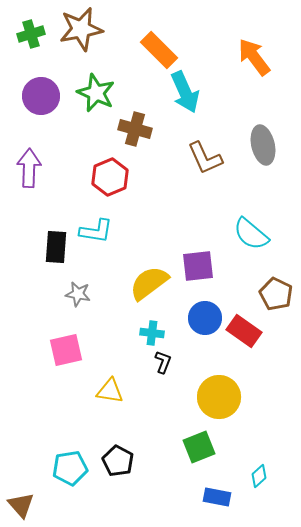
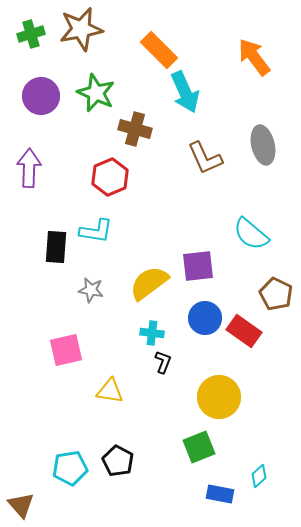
gray star: moved 13 px right, 4 px up
blue rectangle: moved 3 px right, 3 px up
